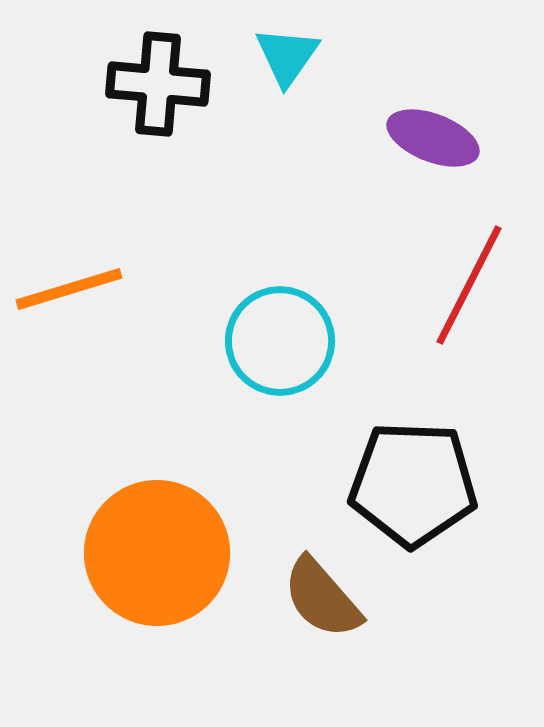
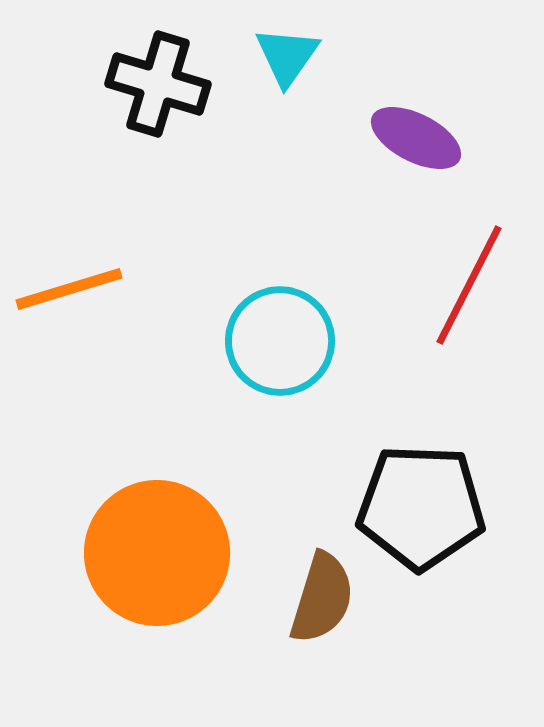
black cross: rotated 12 degrees clockwise
purple ellipse: moved 17 px left; rotated 6 degrees clockwise
black pentagon: moved 8 px right, 23 px down
brown semicircle: rotated 122 degrees counterclockwise
